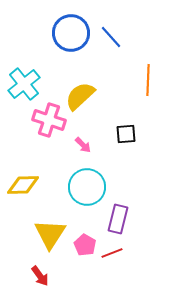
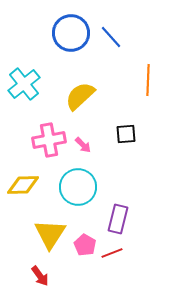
pink cross: moved 20 px down; rotated 28 degrees counterclockwise
cyan circle: moved 9 px left
